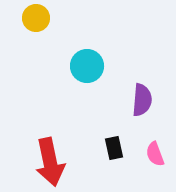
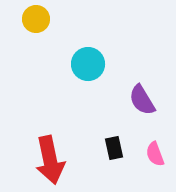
yellow circle: moved 1 px down
cyan circle: moved 1 px right, 2 px up
purple semicircle: rotated 144 degrees clockwise
red arrow: moved 2 px up
